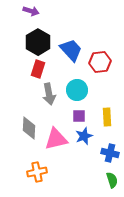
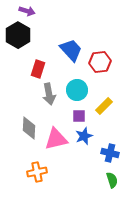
purple arrow: moved 4 px left
black hexagon: moved 20 px left, 7 px up
yellow rectangle: moved 3 px left, 11 px up; rotated 48 degrees clockwise
